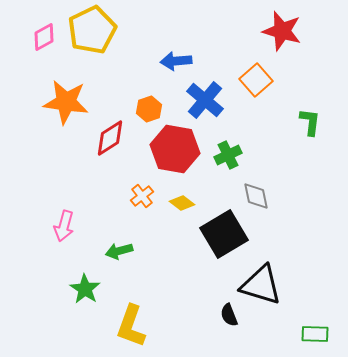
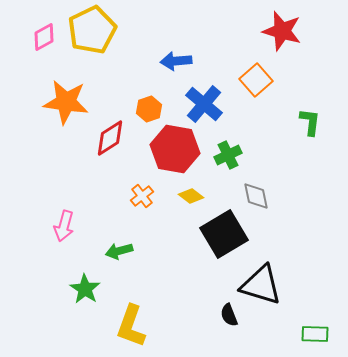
blue cross: moved 1 px left, 4 px down
yellow diamond: moved 9 px right, 7 px up
